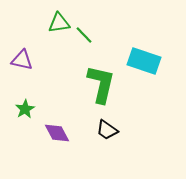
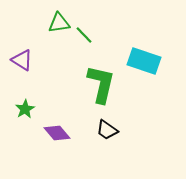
purple triangle: rotated 20 degrees clockwise
purple diamond: rotated 12 degrees counterclockwise
